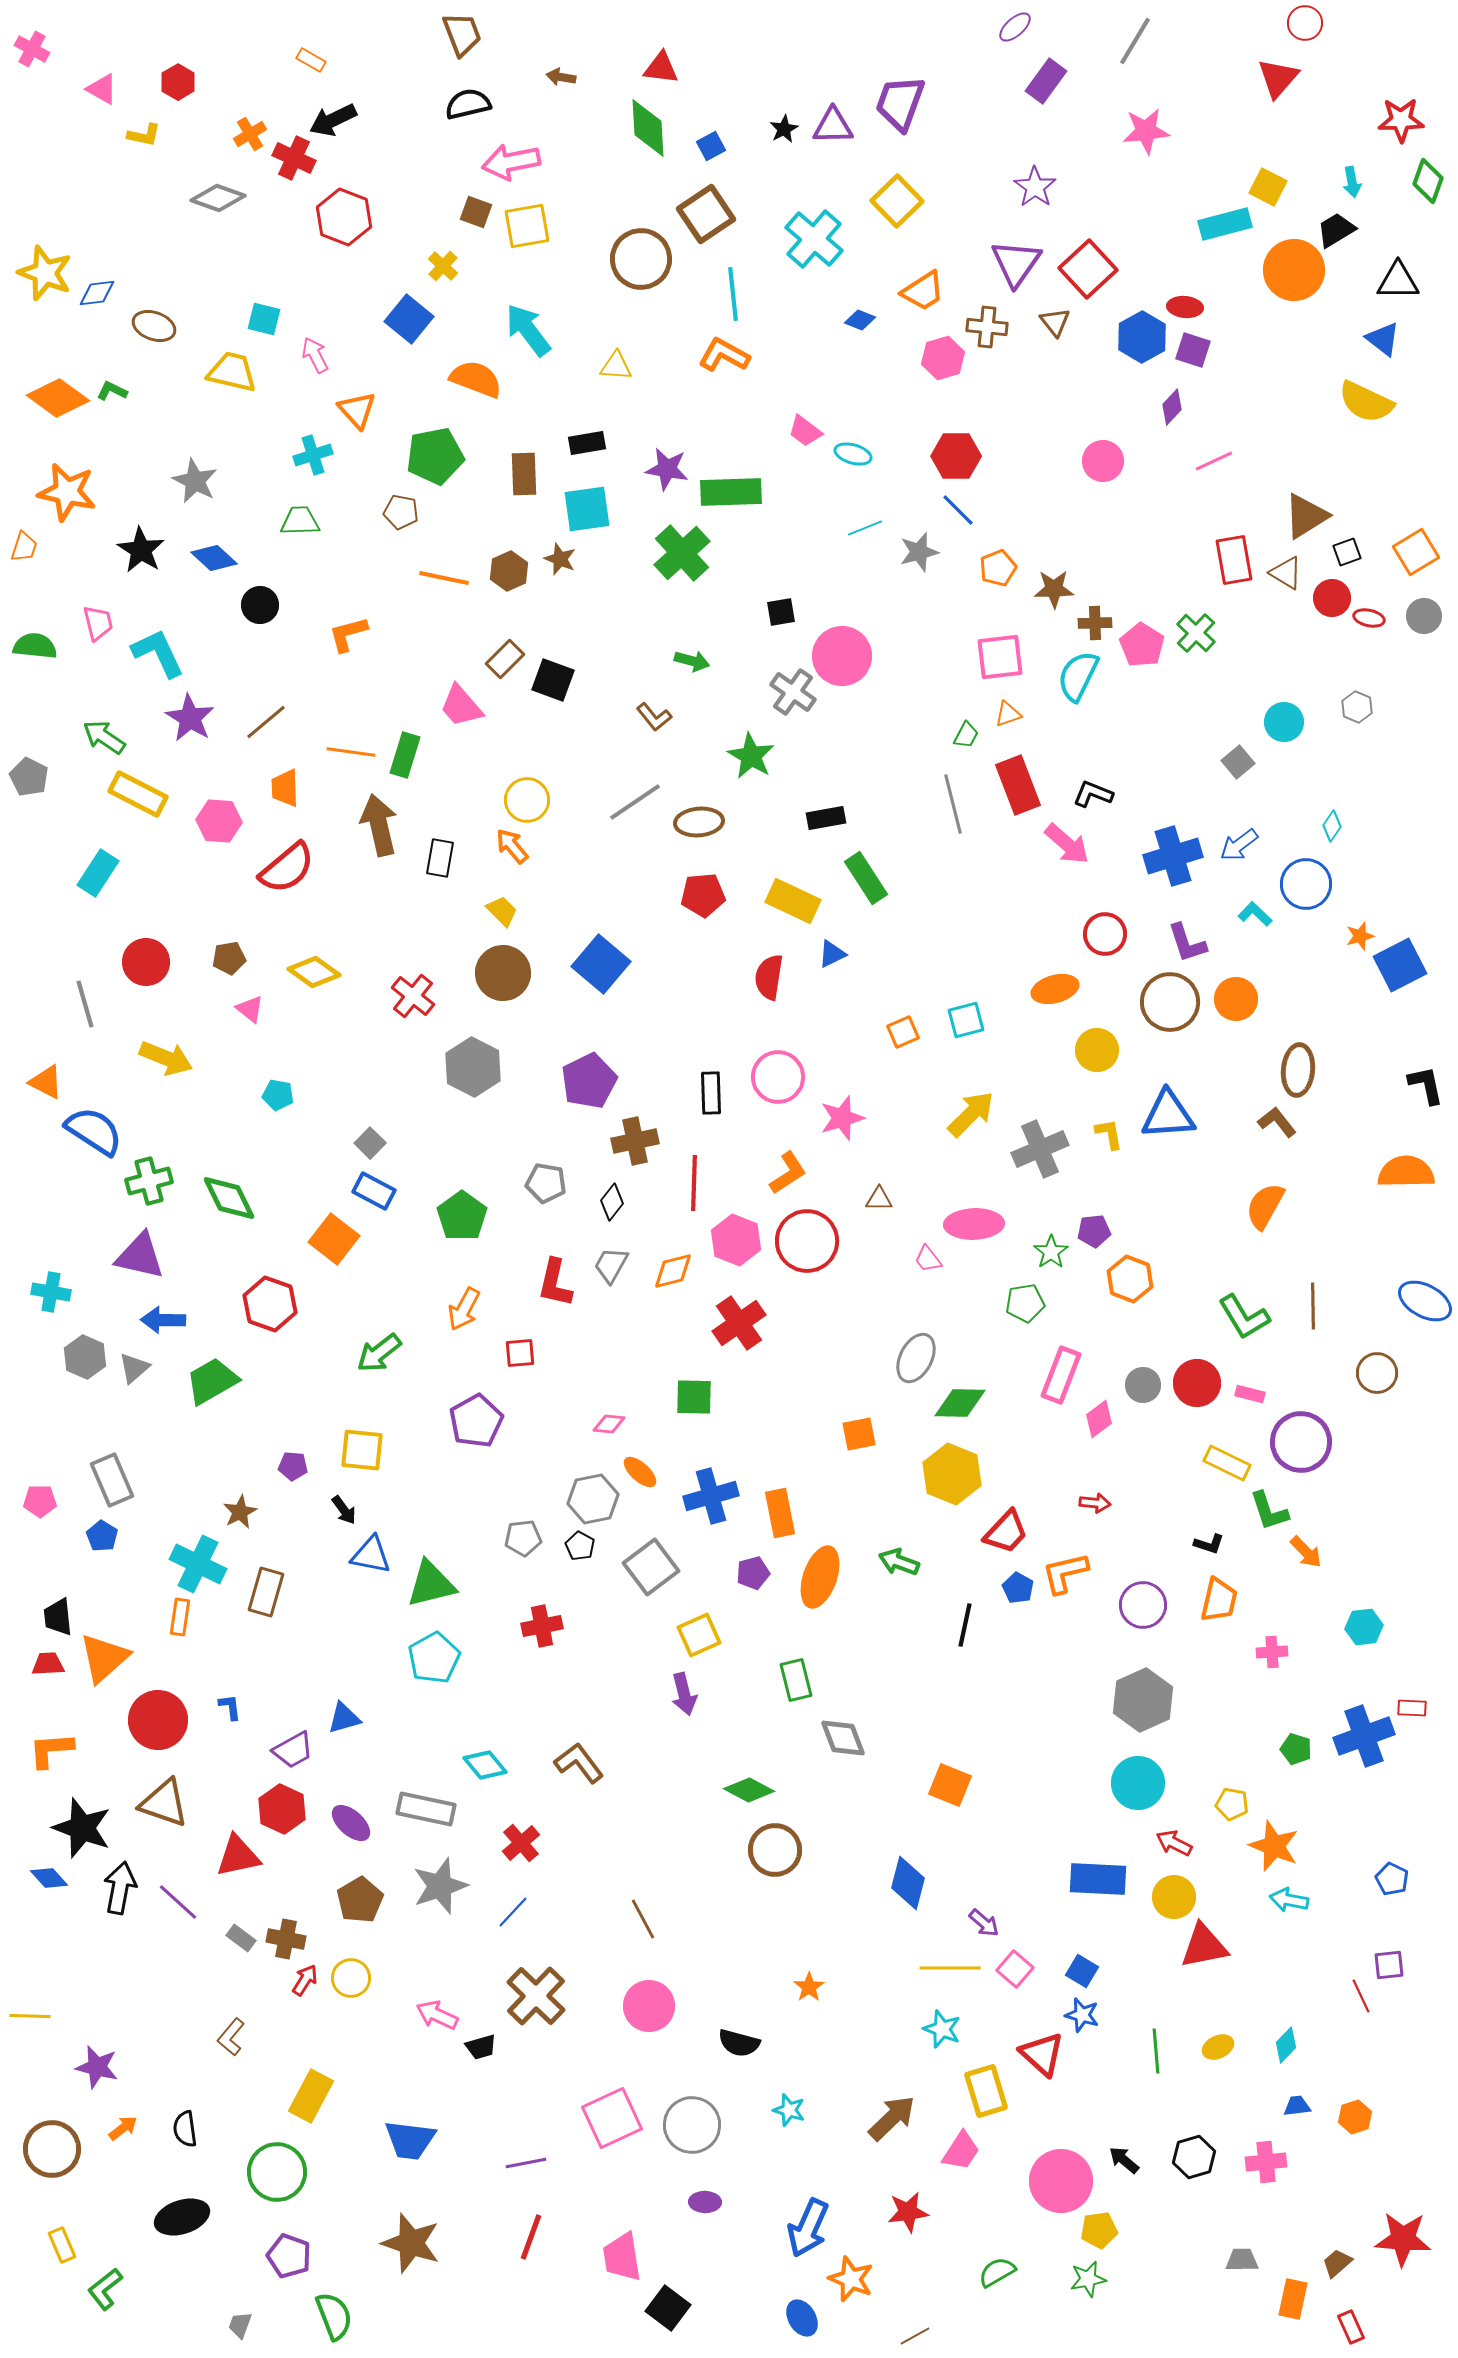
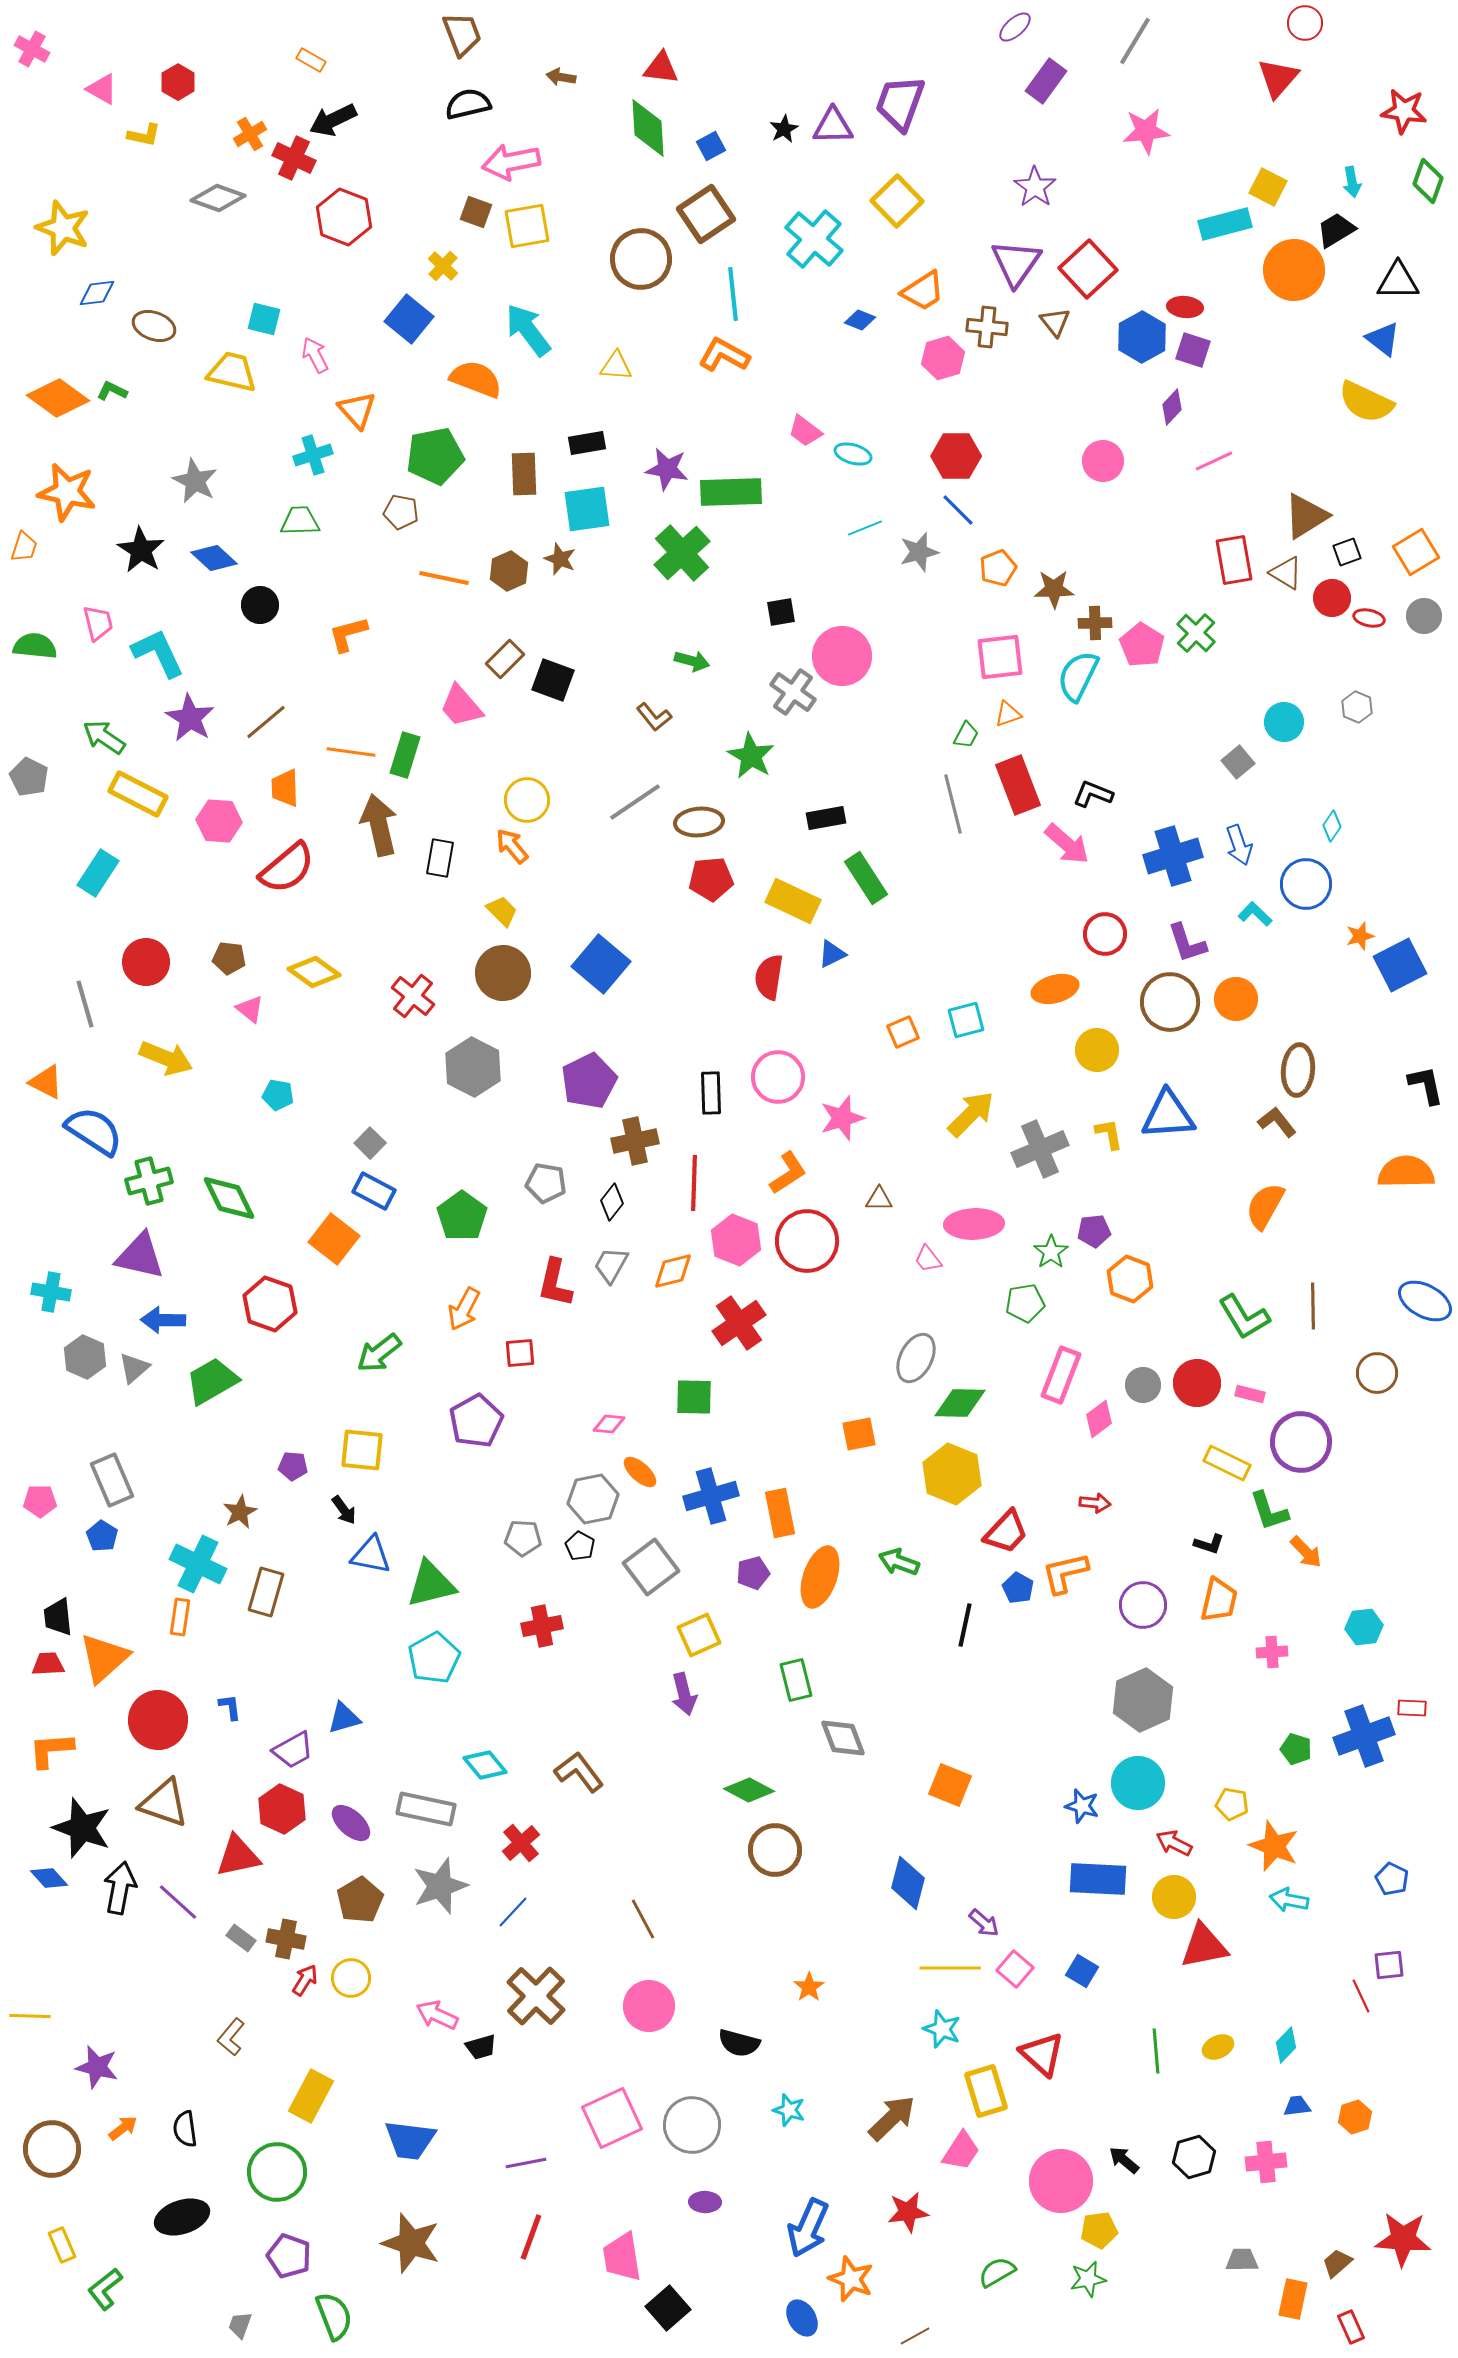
red star at (1401, 120): moved 3 px right, 9 px up; rotated 9 degrees clockwise
yellow star at (45, 273): moved 18 px right, 45 px up
blue arrow at (1239, 845): rotated 72 degrees counterclockwise
red pentagon at (703, 895): moved 8 px right, 16 px up
brown pentagon at (229, 958): rotated 16 degrees clockwise
gray pentagon at (523, 1538): rotated 9 degrees clockwise
brown L-shape at (579, 1763): moved 9 px down
blue star at (1082, 2015): moved 209 px up
black square at (668, 2308): rotated 12 degrees clockwise
